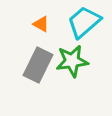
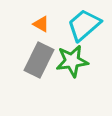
cyan trapezoid: moved 3 px down
gray rectangle: moved 1 px right, 5 px up
